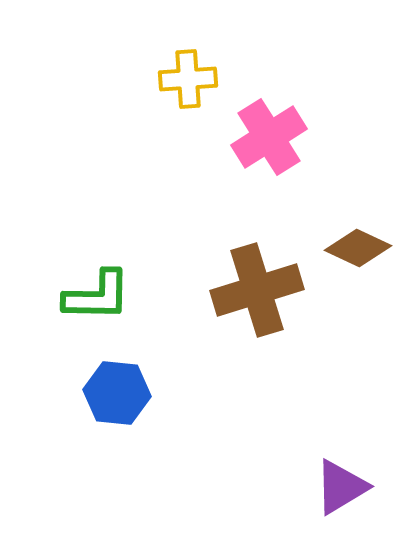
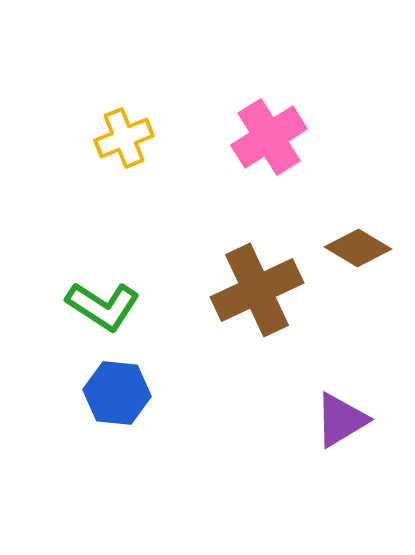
yellow cross: moved 64 px left, 59 px down; rotated 18 degrees counterclockwise
brown diamond: rotated 6 degrees clockwise
brown cross: rotated 8 degrees counterclockwise
green L-shape: moved 6 px right, 10 px down; rotated 32 degrees clockwise
purple triangle: moved 67 px up
